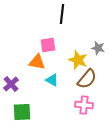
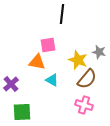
gray star: moved 1 px right, 4 px down
pink cross: rotated 12 degrees clockwise
